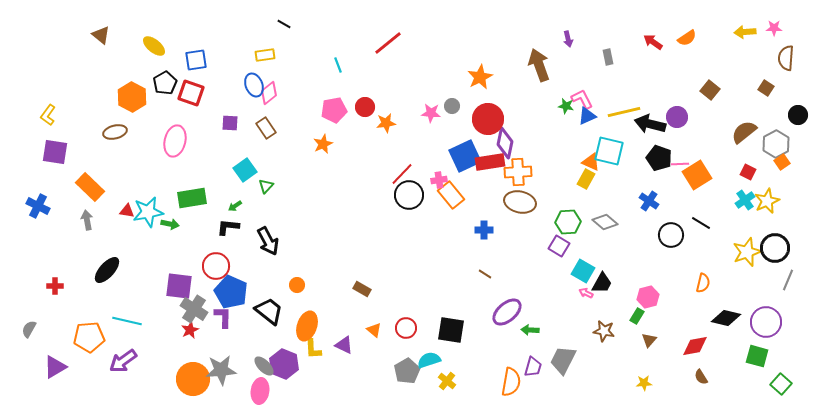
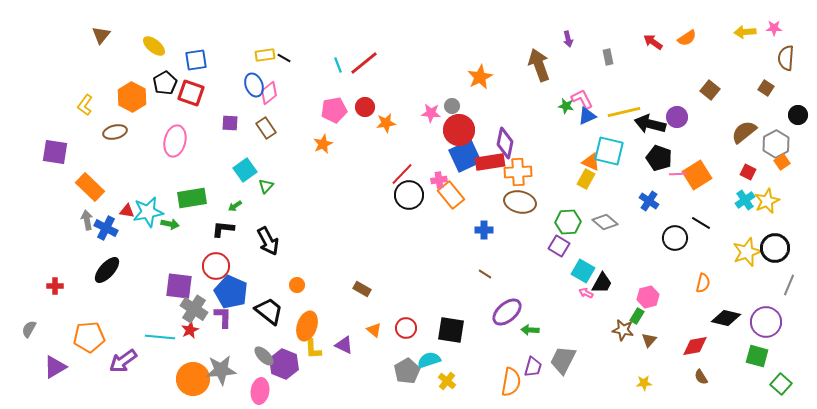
black line at (284, 24): moved 34 px down
brown triangle at (101, 35): rotated 30 degrees clockwise
red line at (388, 43): moved 24 px left, 20 px down
yellow L-shape at (48, 115): moved 37 px right, 10 px up
red circle at (488, 119): moved 29 px left, 11 px down
pink line at (680, 164): moved 2 px left, 10 px down
blue cross at (38, 206): moved 68 px right, 22 px down
black L-shape at (228, 227): moved 5 px left, 2 px down
black circle at (671, 235): moved 4 px right, 3 px down
gray line at (788, 280): moved 1 px right, 5 px down
cyan line at (127, 321): moved 33 px right, 16 px down; rotated 8 degrees counterclockwise
brown star at (604, 331): moved 19 px right, 1 px up
gray ellipse at (264, 366): moved 10 px up
